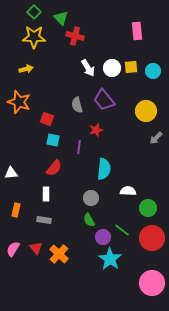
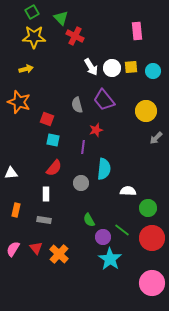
green square: moved 2 px left; rotated 16 degrees clockwise
red cross: rotated 12 degrees clockwise
white arrow: moved 3 px right, 1 px up
purple line: moved 4 px right
gray circle: moved 10 px left, 15 px up
